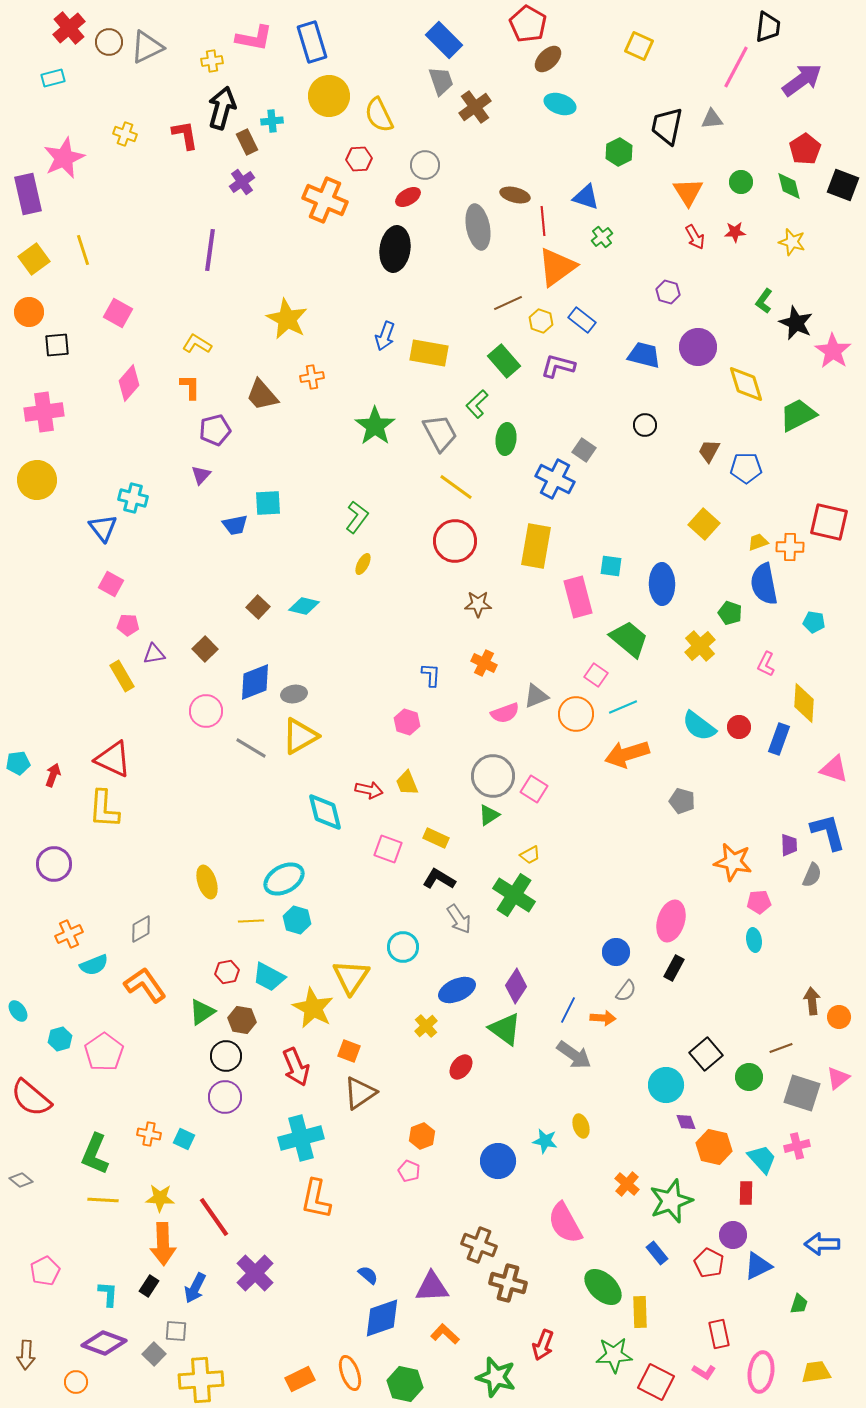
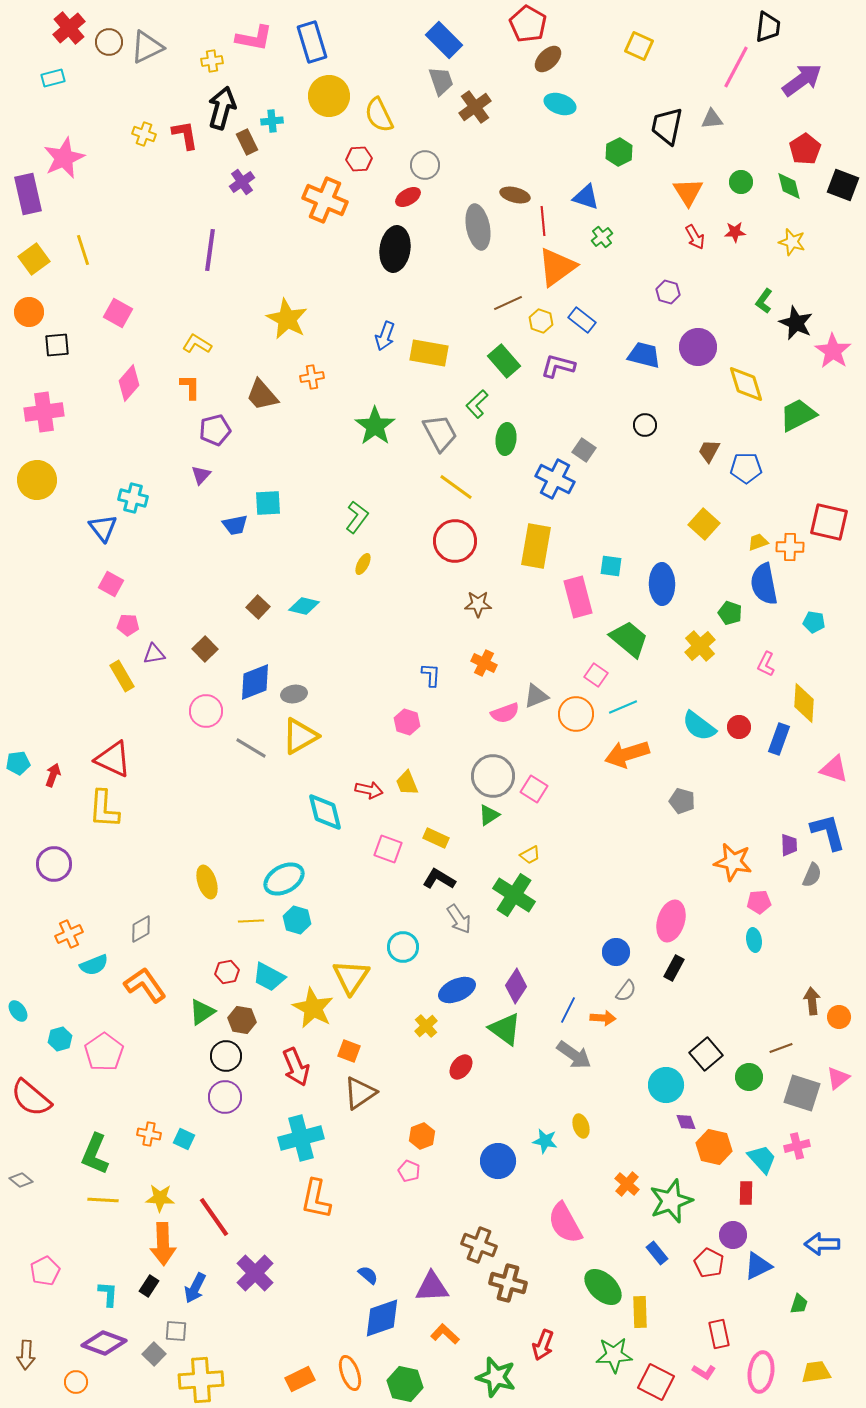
yellow cross at (125, 134): moved 19 px right
